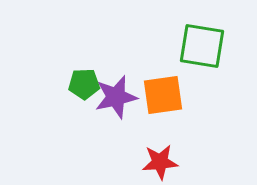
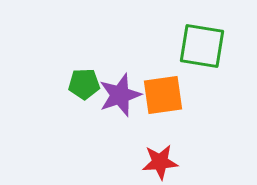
purple star: moved 4 px right, 2 px up; rotated 6 degrees counterclockwise
